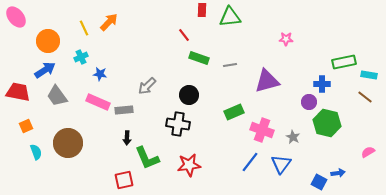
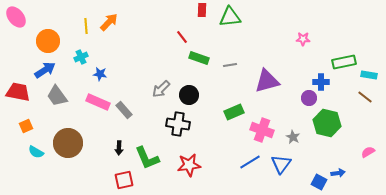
yellow line at (84, 28): moved 2 px right, 2 px up; rotated 21 degrees clockwise
red line at (184, 35): moved 2 px left, 2 px down
pink star at (286, 39): moved 17 px right
blue cross at (322, 84): moved 1 px left, 2 px up
gray arrow at (147, 86): moved 14 px right, 3 px down
purple circle at (309, 102): moved 4 px up
gray rectangle at (124, 110): rotated 54 degrees clockwise
black arrow at (127, 138): moved 8 px left, 10 px down
cyan semicircle at (36, 152): rotated 140 degrees clockwise
blue line at (250, 162): rotated 20 degrees clockwise
